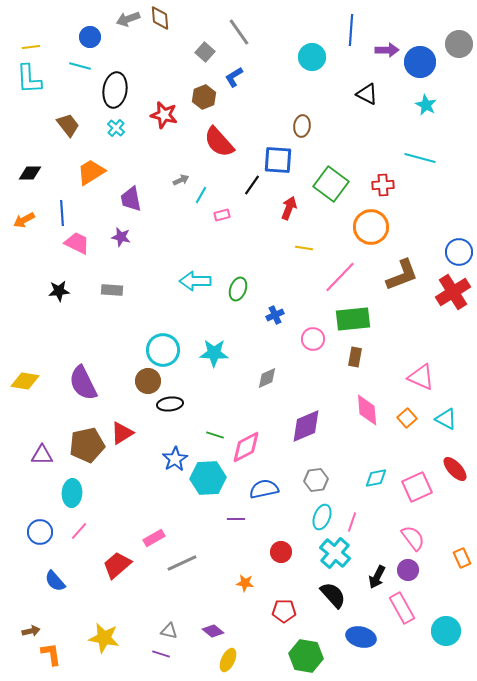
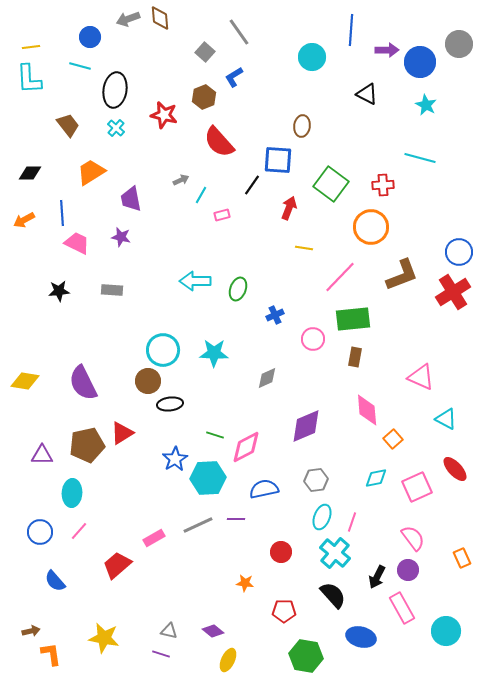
orange square at (407, 418): moved 14 px left, 21 px down
gray line at (182, 563): moved 16 px right, 38 px up
